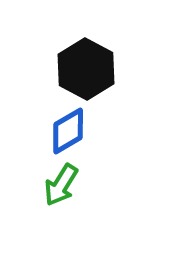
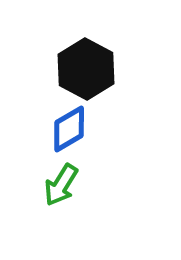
blue diamond: moved 1 px right, 2 px up
